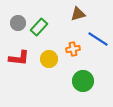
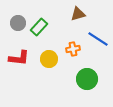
green circle: moved 4 px right, 2 px up
